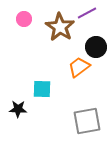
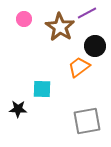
black circle: moved 1 px left, 1 px up
